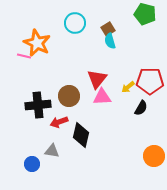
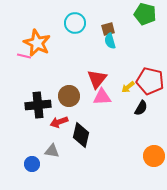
brown square: rotated 16 degrees clockwise
red pentagon: rotated 12 degrees clockwise
